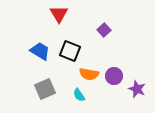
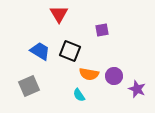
purple square: moved 2 px left; rotated 32 degrees clockwise
gray square: moved 16 px left, 3 px up
